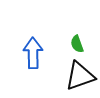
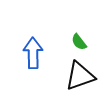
green semicircle: moved 2 px right, 2 px up; rotated 18 degrees counterclockwise
